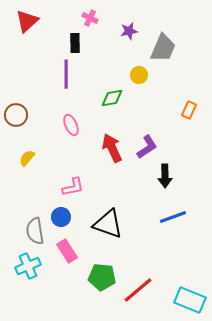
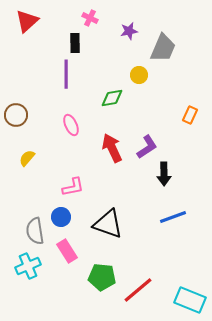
orange rectangle: moved 1 px right, 5 px down
black arrow: moved 1 px left, 2 px up
